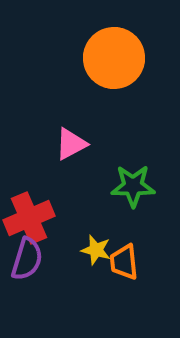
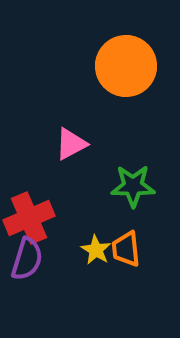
orange circle: moved 12 px right, 8 px down
yellow star: rotated 16 degrees clockwise
orange trapezoid: moved 2 px right, 13 px up
